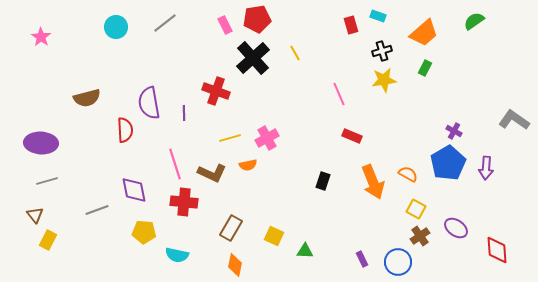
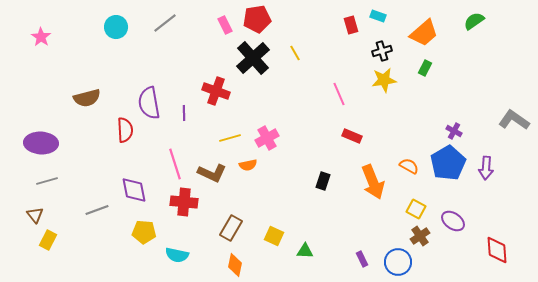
orange semicircle at (408, 174): moved 1 px right, 8 px up
purple ellipse at (456, 228): moved 3 px left, 7 px up
